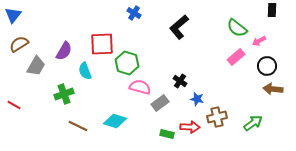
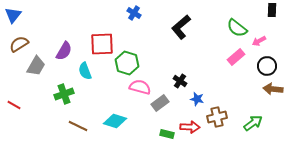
black L-shape: moved 2 px right
